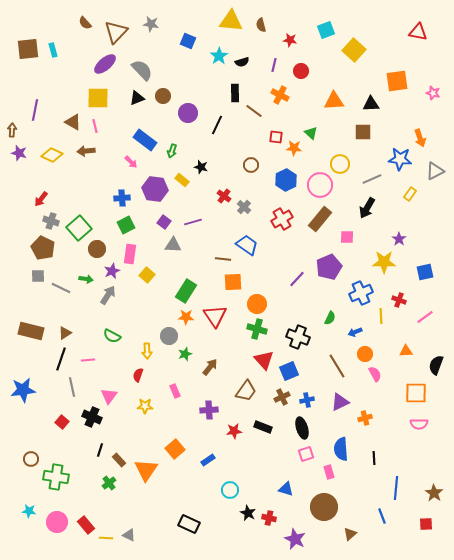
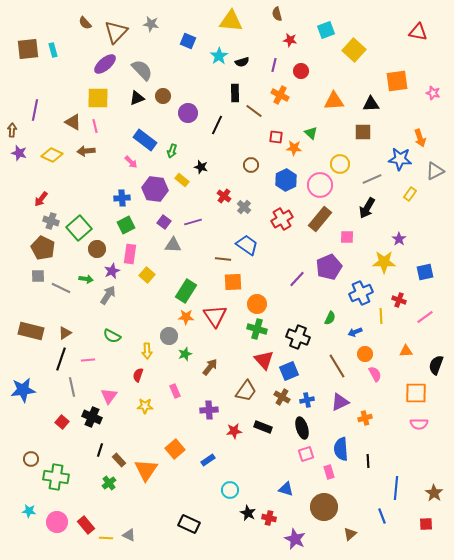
brown semicircle at (261, 25): moved 16 px right, 11 px up
brown cross at (282, 397): rotated 35 degrees counterclockwise
black line at (374, 458): moved 6 px left, 3 px down
